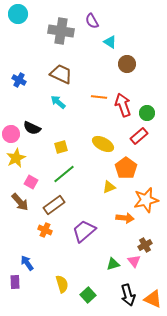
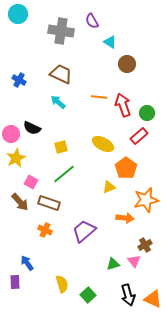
brown rectangle: moved 5 px left, 2 px up; rotated 55 degrees clockwise
